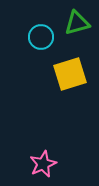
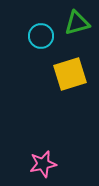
cyan circle: moved 1 px up
pink star: rotated 12 degrees clockwise
